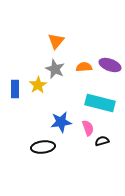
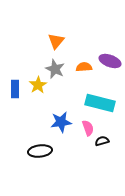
purple ellipse: moved 4 px up
black ellipse: moved 3 px left, 4 px down
